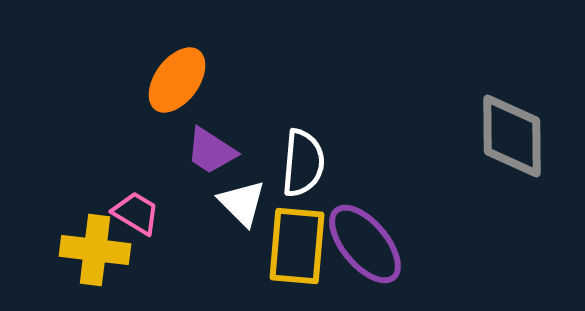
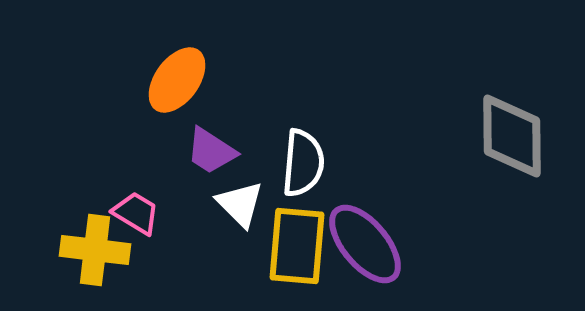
white triangle: moved 2 px left, 1 px down
